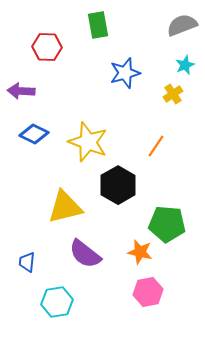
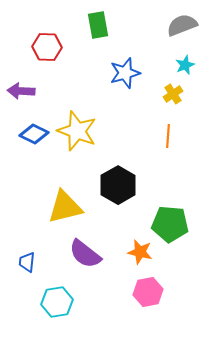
yellow star: moved 11 px left, 11 px up
orange line: moved 12 px right, 10 px up; rotated 30 degrees counterclockwise
green pentagon: moved 3 px right
